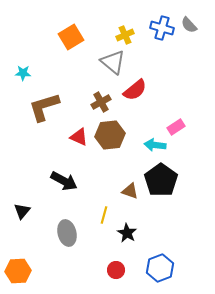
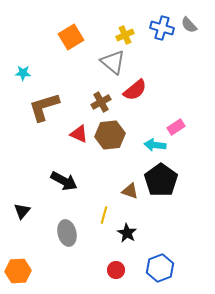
red triangle: moved 3 px up
